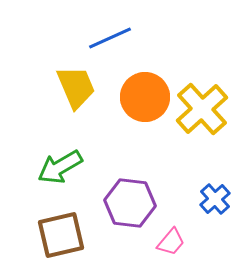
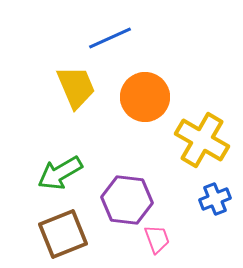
yellow cross: moved 31 px down; rotated 18 degrees counterclockwise
green arrow: moved 6 px down
blue cross: rotated 20 degrees clockwise
purple hexagon: moved 3 px left, 3 px up
brown square: moved 2 px right, 1 px up; rotated 9 degrees counterclockwise
pink trapezoid: moved 14 px left, 3 px up; rotated 60 degrees counterclockwise
